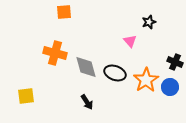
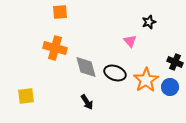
orange square: moved 4 px left
orange cross: moved 5 px up
